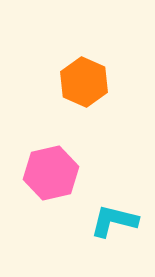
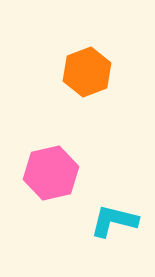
orange hexagon: moved 3 px right, 10 px up; rotated 15 degrees clockwise
